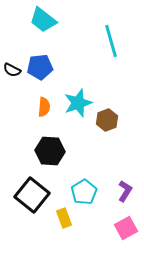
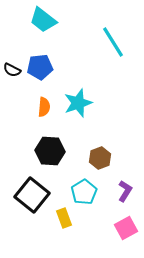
cyan line: moved 2 px right, 1 px down; rotated 16 degrees counterclockwise
brown hexagon: moved 7 px left, 38 px down
